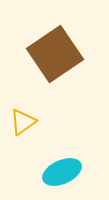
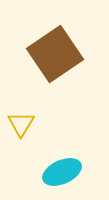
yellow triangle: moved 2 px left, 2 px down; rotated 24 degrees counterclockwise
